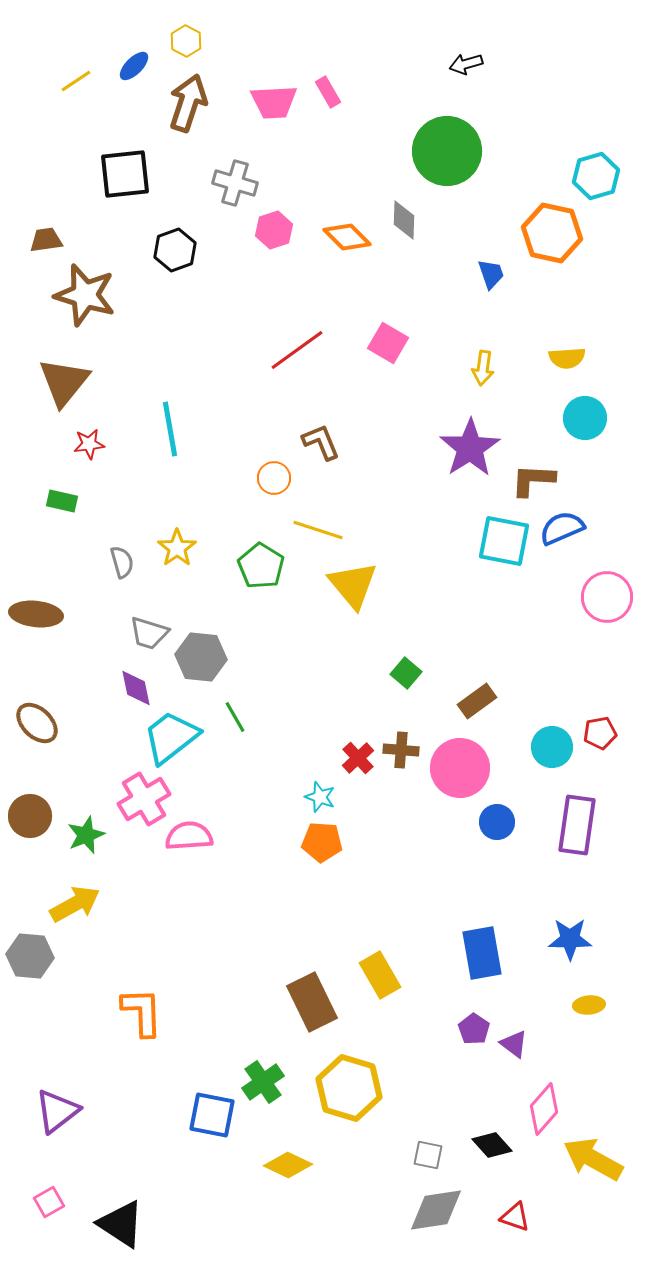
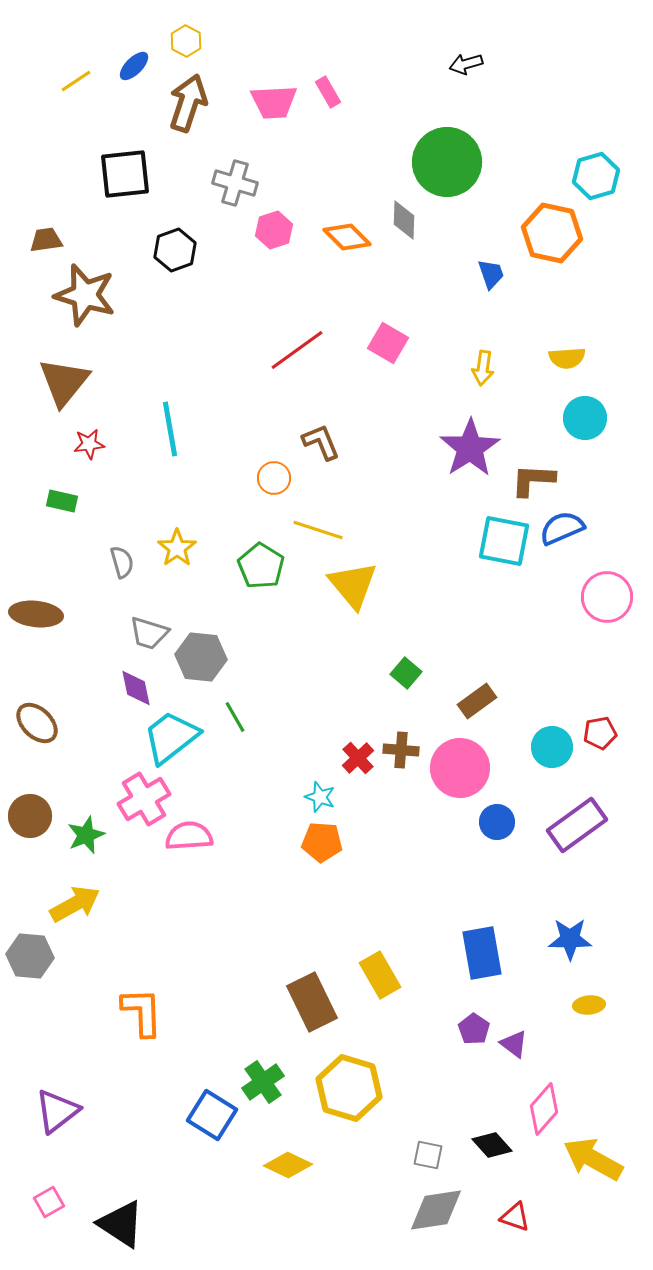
green circle at (447, 151): moved 11 px down
purple rectangle at (577, 825): rotated 46 degrees clockwise
blue square at (212, 1115): rotated 21 degrees clockwise
